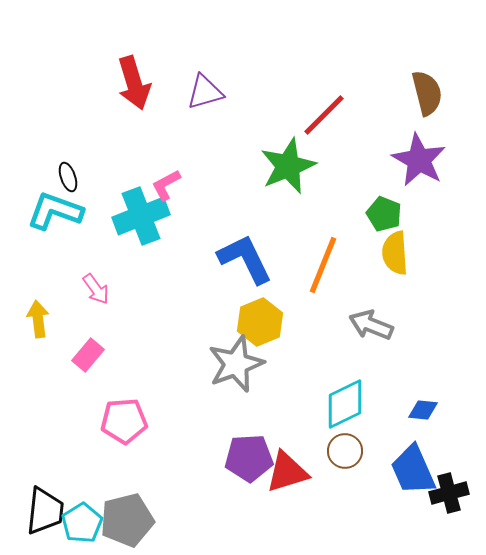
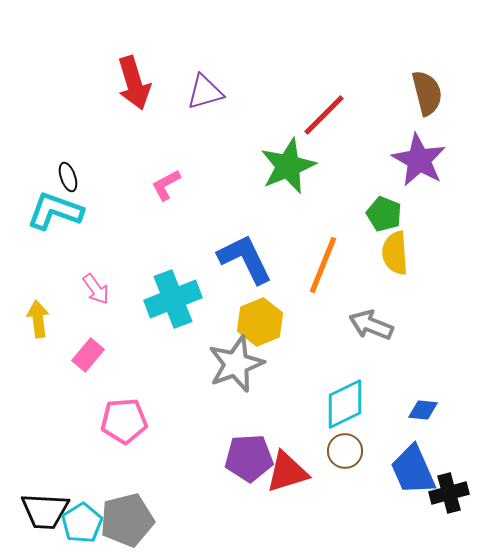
cyan cross: moved 32 px right, 83 px down
black trapezoid: rotated 87 degrees clockwise
